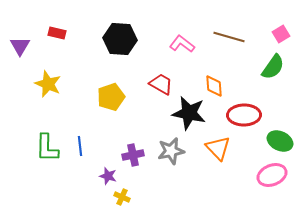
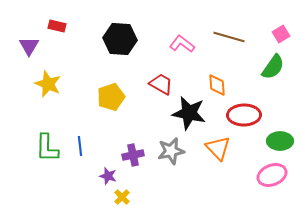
red rectangle: moved 7 px up
purple triangle: moved 9 px right
orange diamond: moved 3 px right, 1 px up
green ellipse: rotated 25 degrees counterclockwise
yellow cross: rotated 21 degrees clockwise
